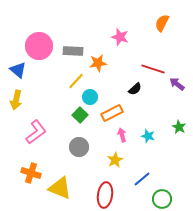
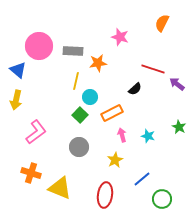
yellow line: rotated 30 degrees counterclockwise
